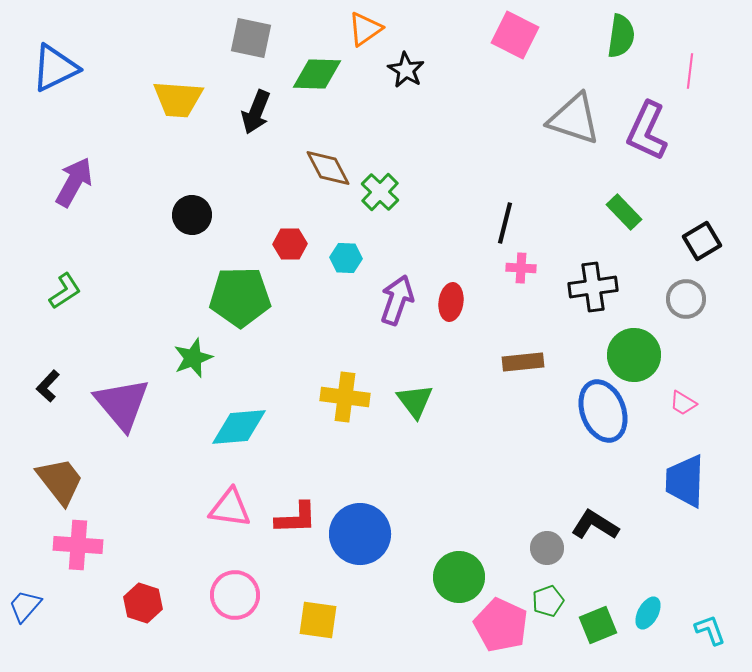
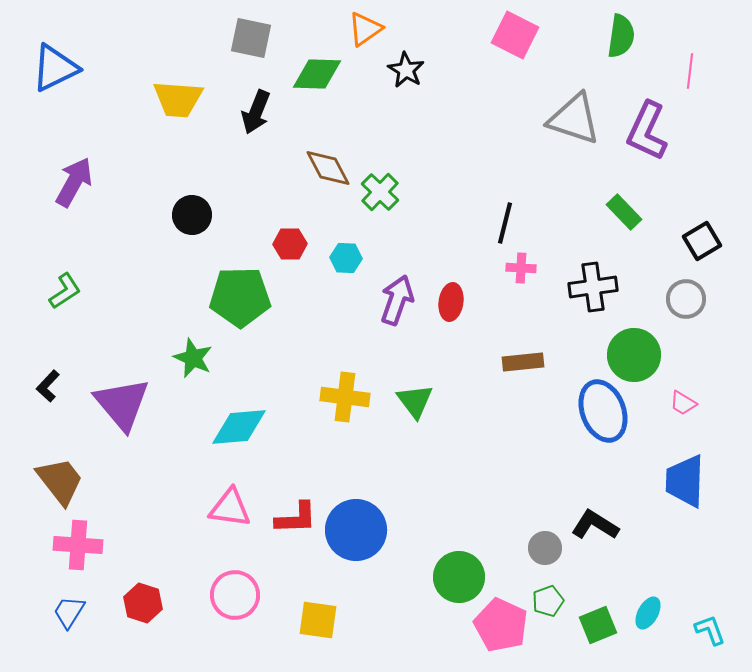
green star at (193, 358): rotated 27 degrees counterclockwise
blue circle at (360, 534): moved 4 px left, 4 px up
gray circle at (547, 548): moved 2 px left
blue trapezoid at (25, 606): moved 44 px right, 6 px down; rotated 9 degrees counterclockwise
